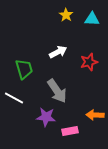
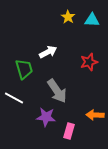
yellow star: moved 2 px right, 2 px down
cyan triangle: moved 1 px down
white arrow: moved 10 px left
pink rectangle: moved 1 px left; rotated 63 degrees counterclockwise
